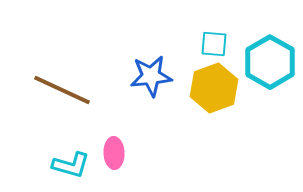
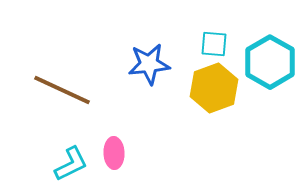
blue star: moved 2 px left, 12 px up
cyan L-shape: moved 1 px up; rotated 42 degrees counterclockwise
